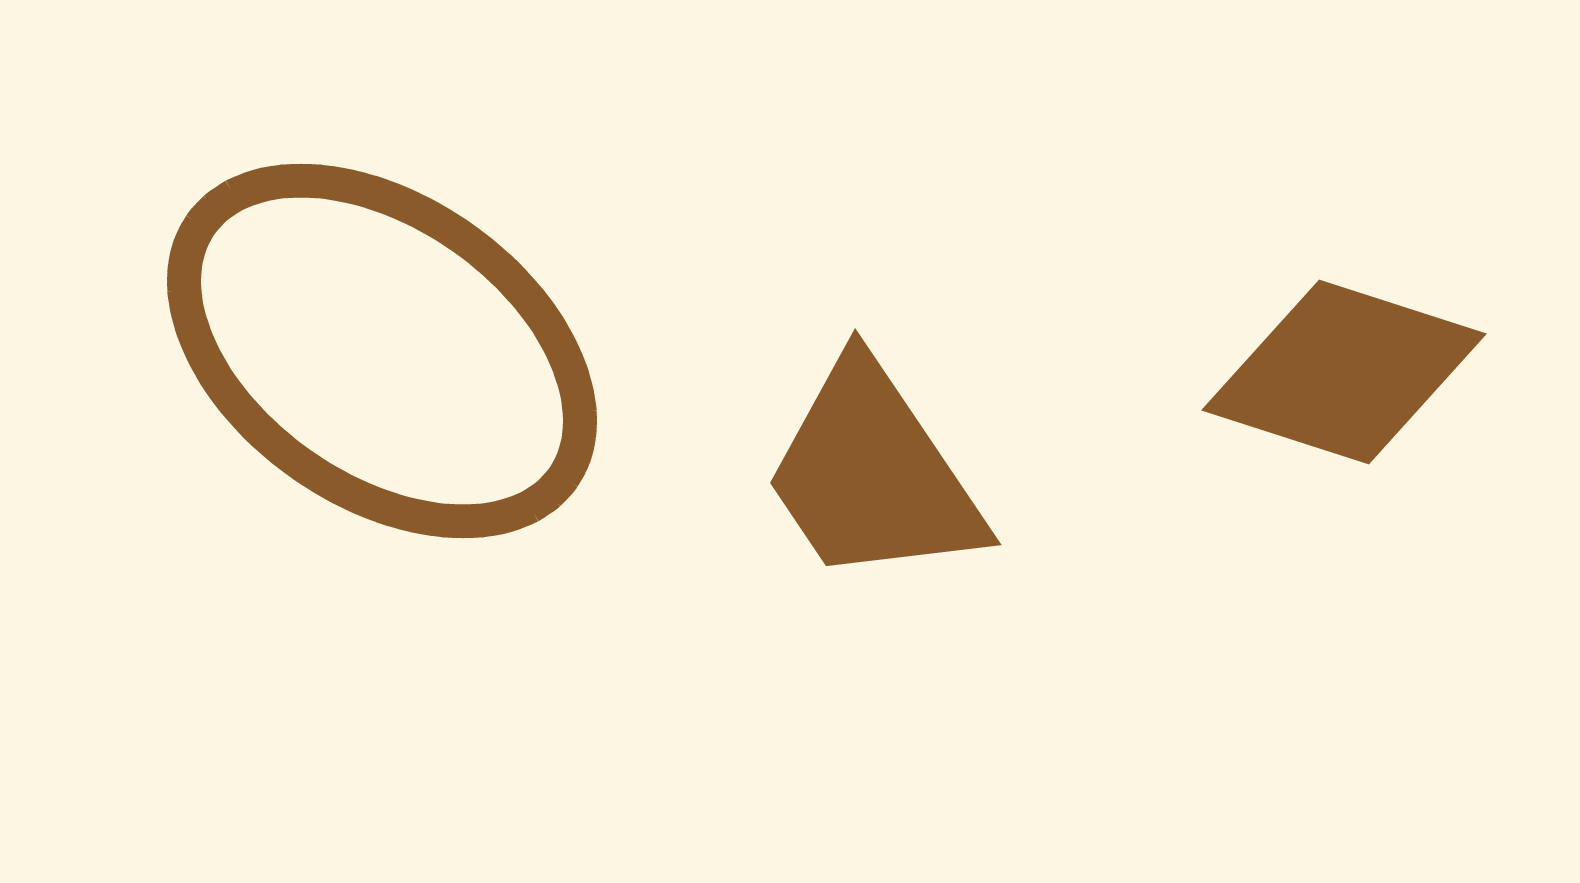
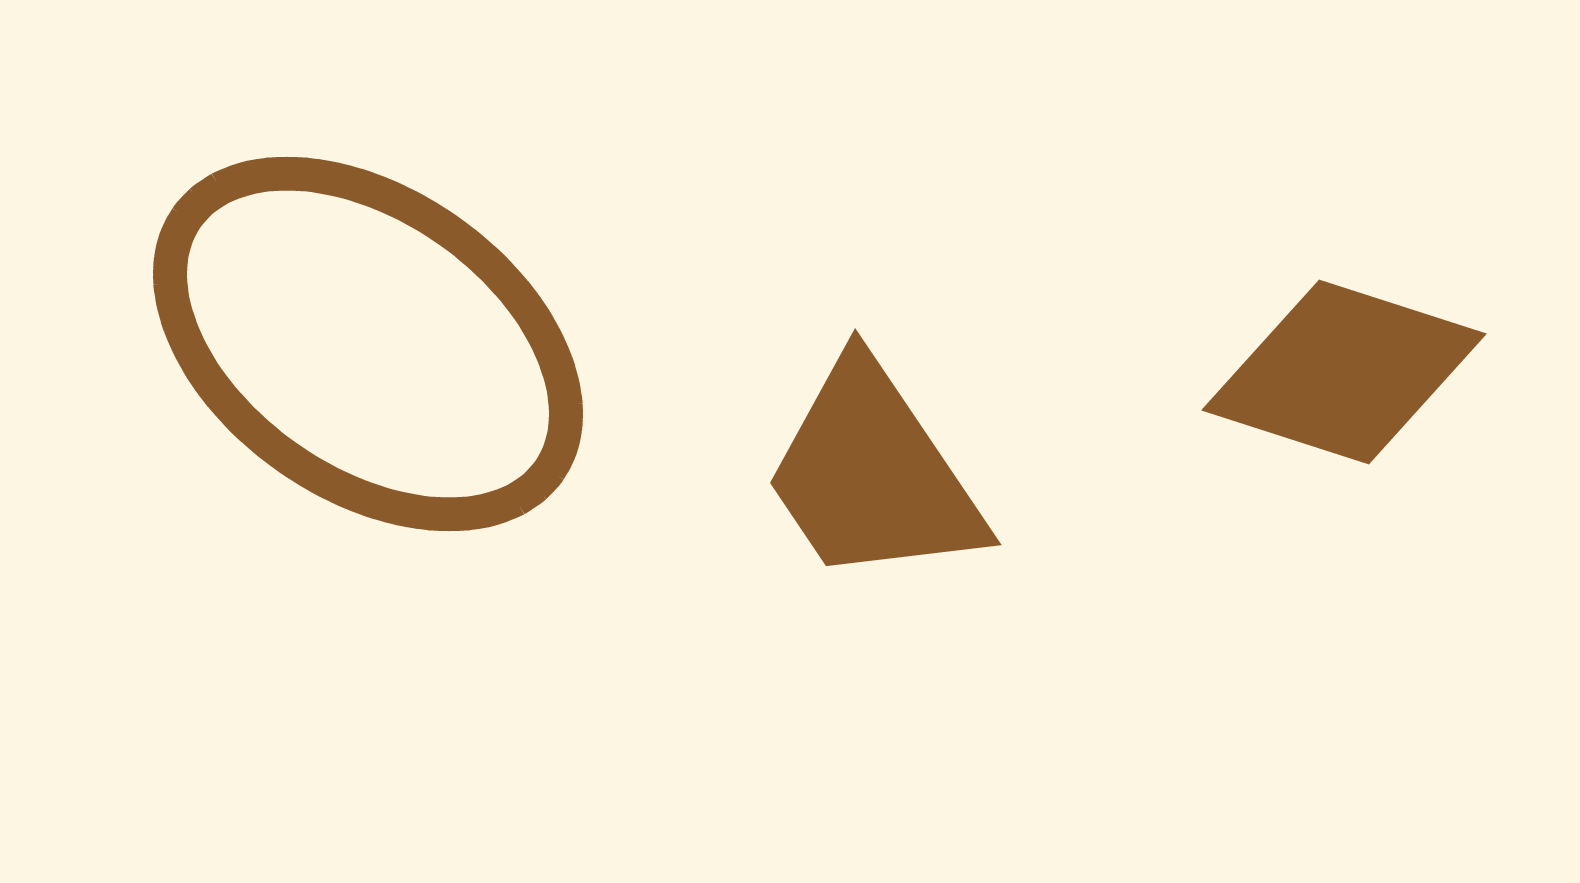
brown ellipse: moved 14 px left, 7 px up
